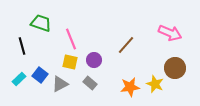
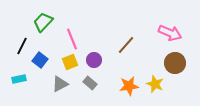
green trapezoid: moved 2 px right, 1 px up; rotated 65 degrees counterclockwise
pink line: moved 1 px right
black line: rotated 42 degrees clockwise
yellow square: rotated 35 degrees counterclockwise
brown circle: moved 5 px up
blue square: moved 15 px up
cyan rectangle: rotated 32 degrees clockwise
orange star: moved 1 px left, 1 px up
